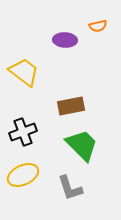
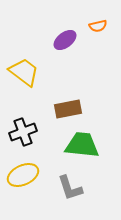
purple ellipse: rotated 40 degrees counterclockwise
brown rectangle: moved 3 px left, 3 px down
green trapezoid: rotated 39 degrees counterclockwise
